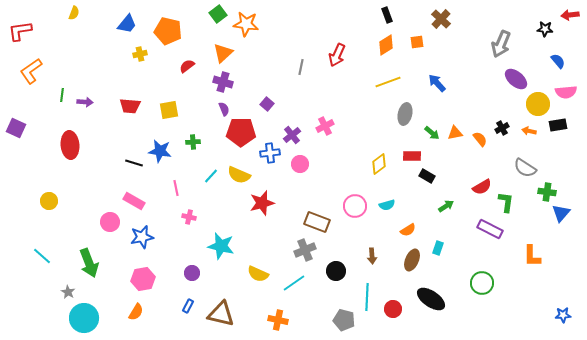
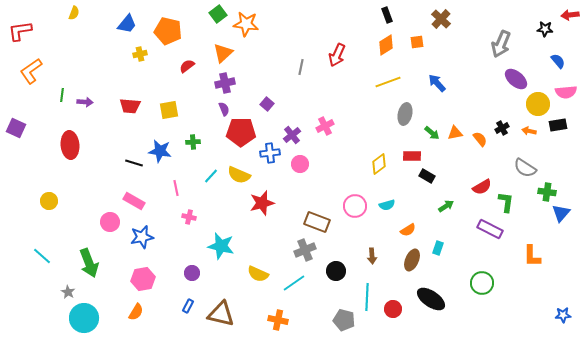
purple cross at (223, 82): moved 2 px right, 1 px down; rotated 30 degrees counterclockwise
